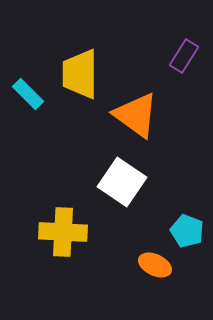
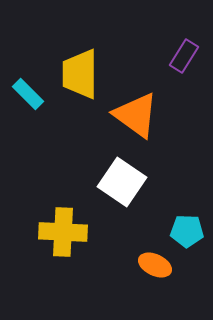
cyan pentagon: rotated 20 degrees counterclockwise
